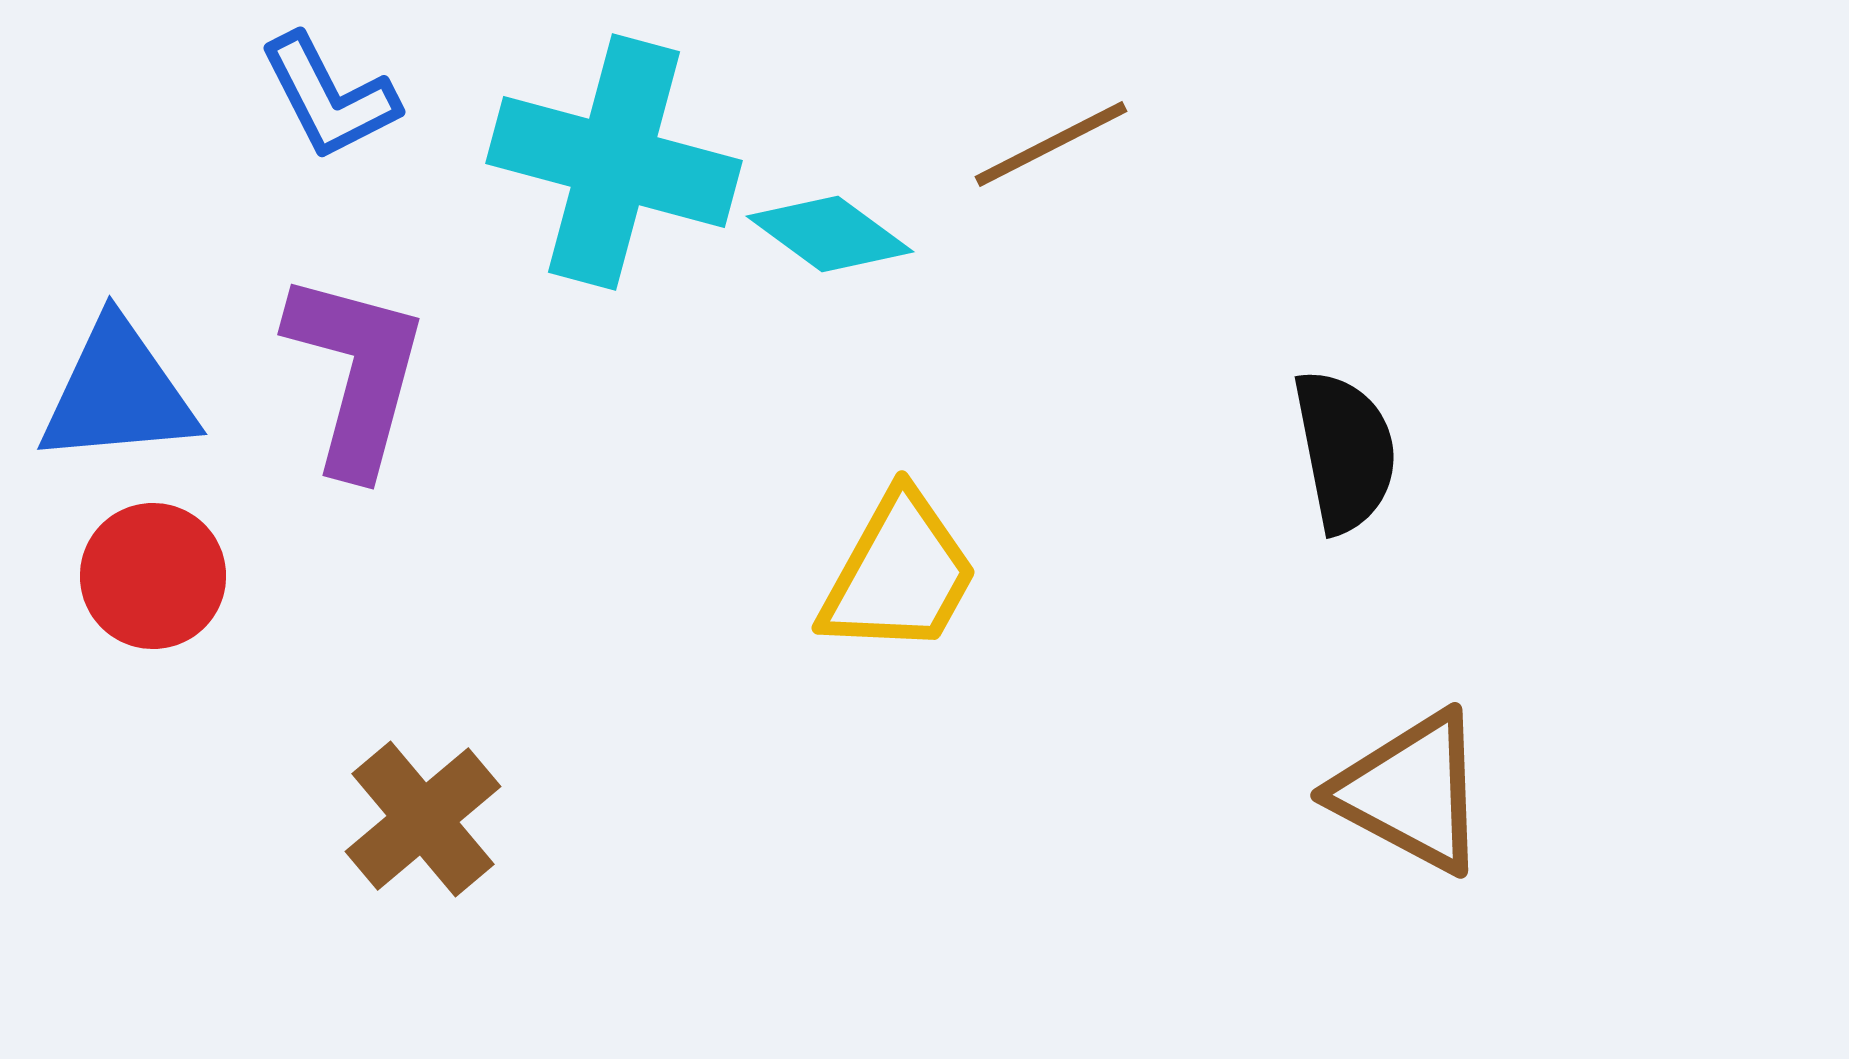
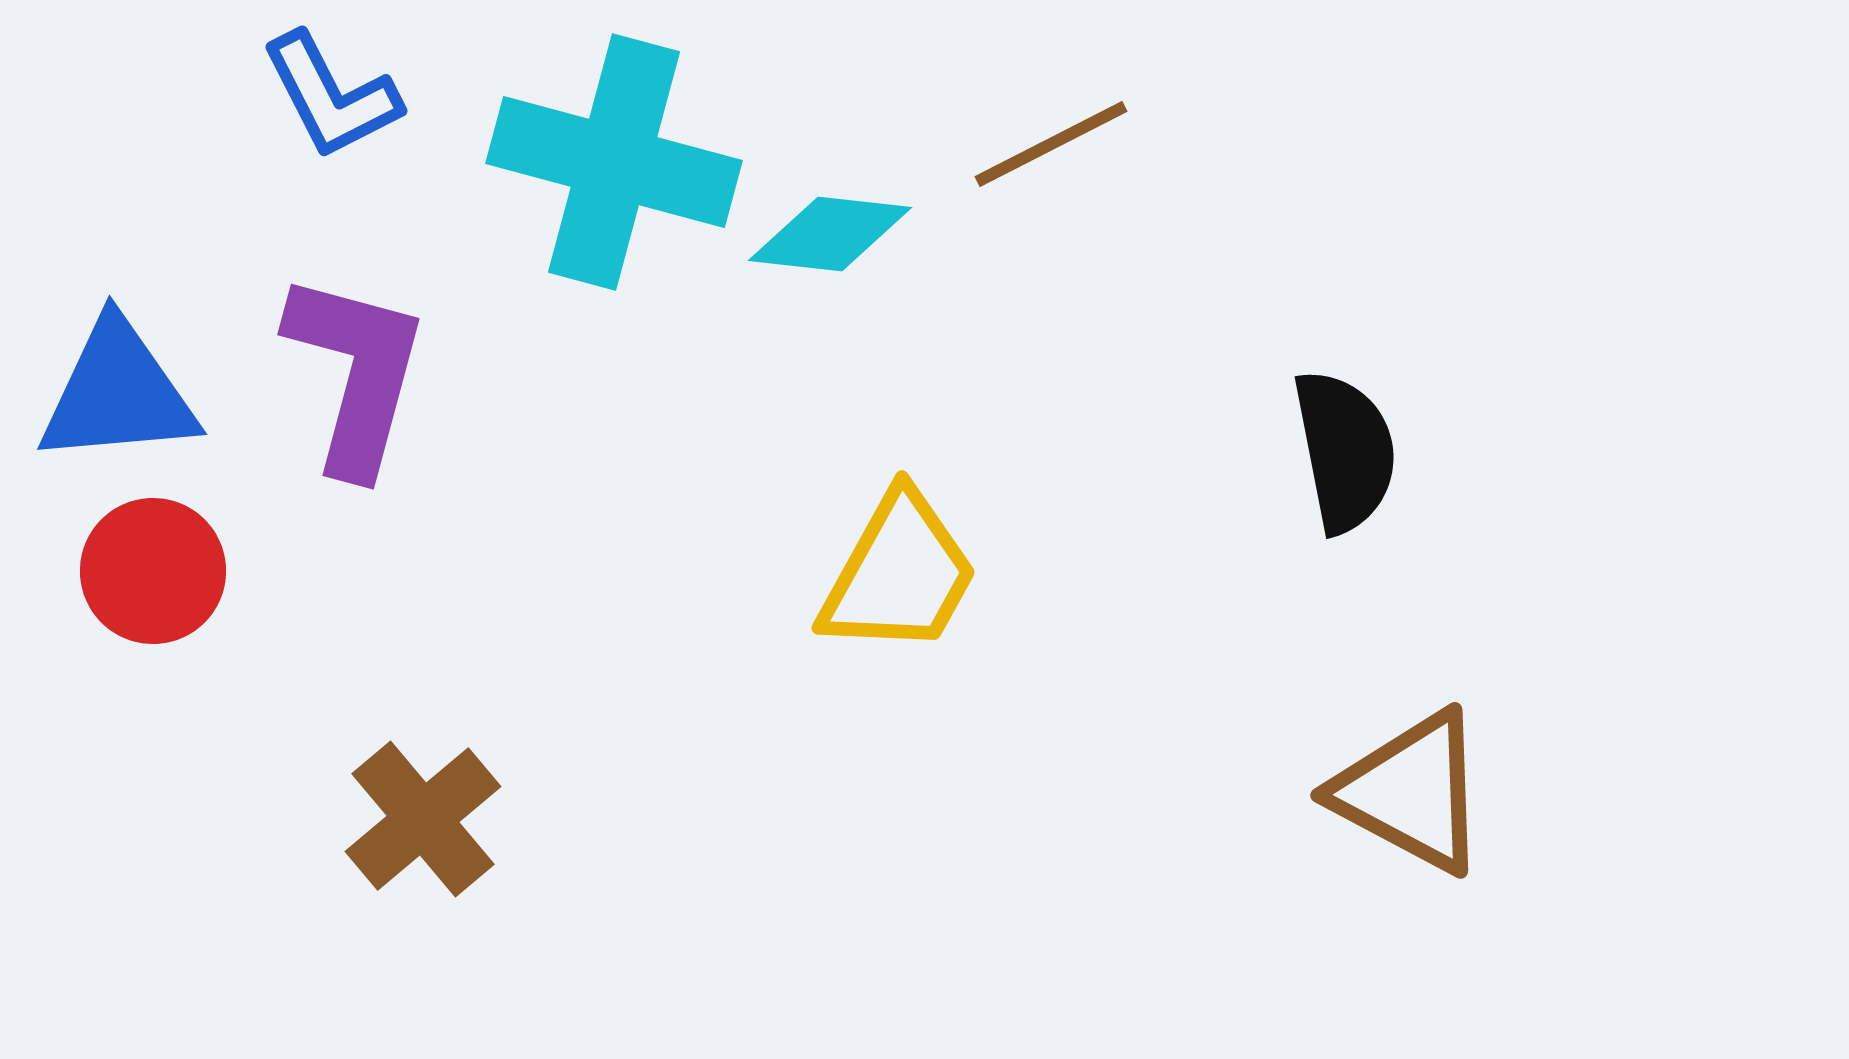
blue L-shape: moved 2 px right, 1 px up
cyan diamond: rotated 30 degrees counterclockwise
red circle: moved 5 px up
